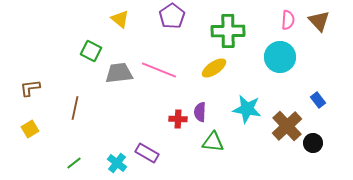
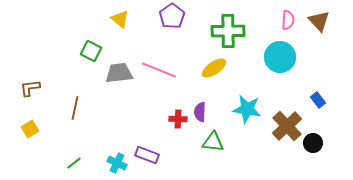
purple rectangle: moved 2 px down; rotated 10 degrees counterclockwise
cyan cross: rotated 12 degrees counterclockwise
